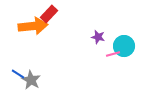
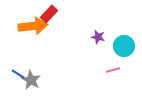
pink line: moved 16 px down
